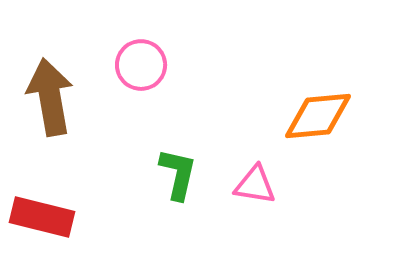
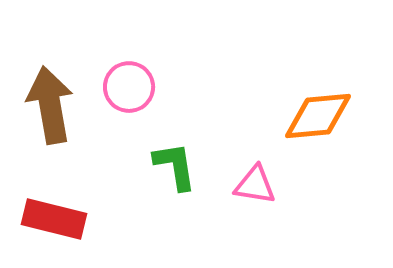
pink circle: moved 12 px left, 22 px down
brown arrow: moved 8 px down
green L-shape: moved 3 px left, 8 px up; rotated 22 degrees counterclockwise
red rectangle: moved 12 px right, 2 px down
